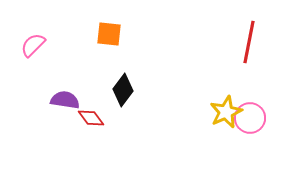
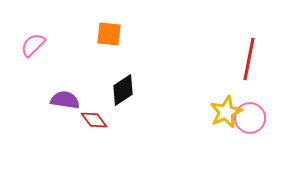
red line: moved 17 px down
black diamond: rotated 20 degrees clockwise
red diamond: moved 3 px right, 2 px down
